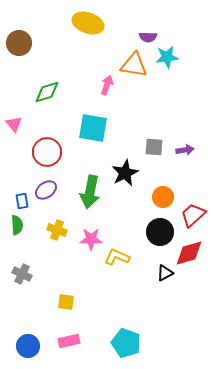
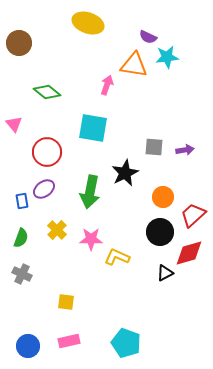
purple semicircle: rotated 24 degrees clockwise
green diamond: rotated 56 degrees clockwise
purple ellipse: moved 2 px left, 1 px up
green semicircle: moved 4 px right, 13 px down; rotated 24 degrees clockwise
yellow cross: rotated 24 degrees clockwise
